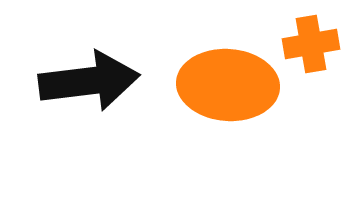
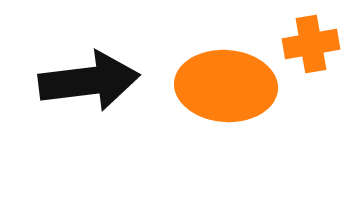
orange ellipse: moved 2 px left, 1 px down
